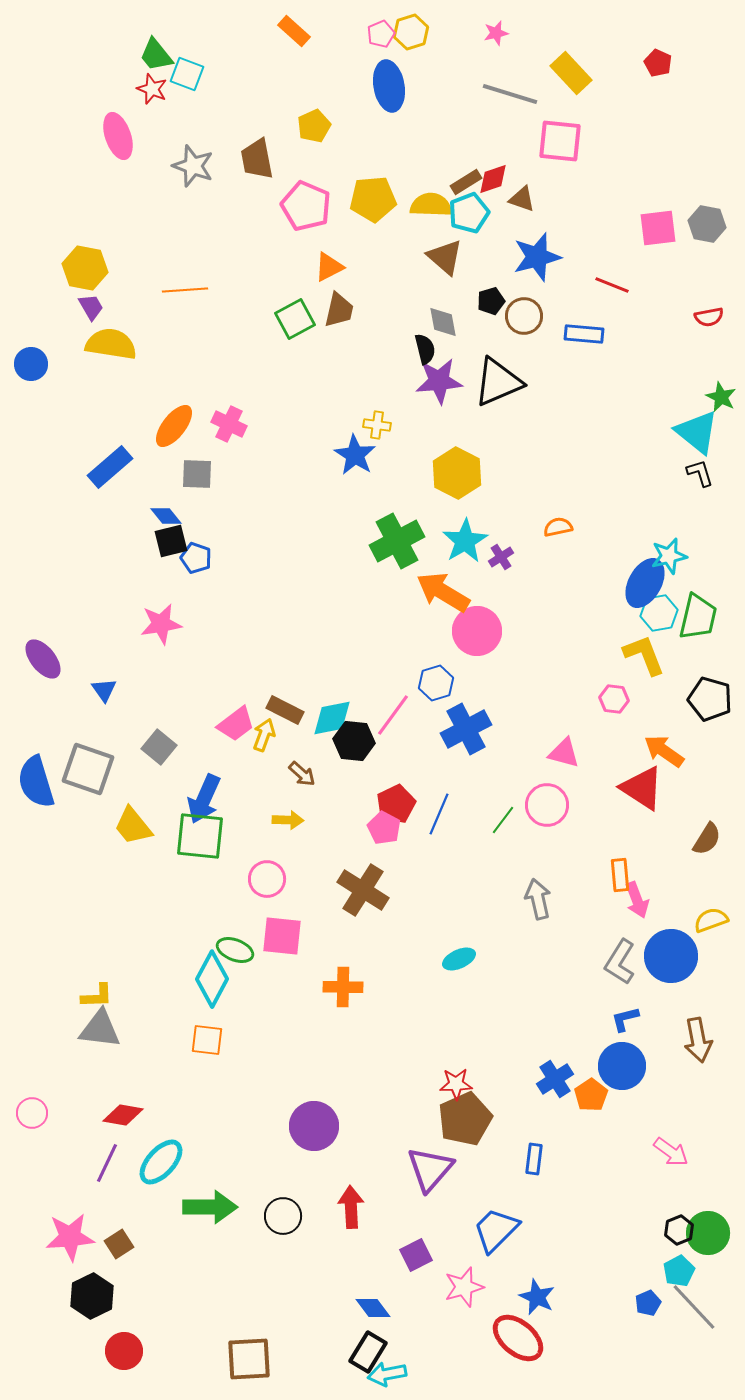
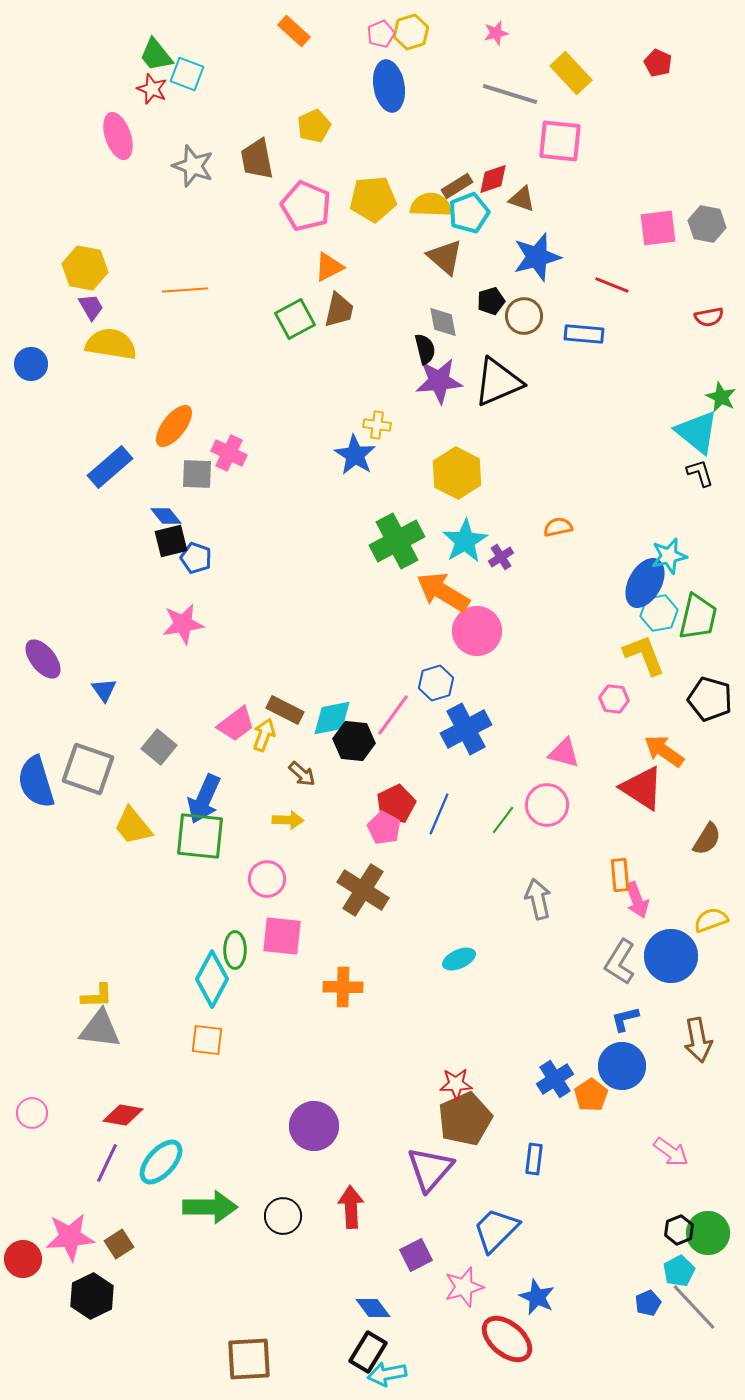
brown rectangle at (466, 182): moved 9 px left, 4 px down
pink cross at (229, 424): moved 29 px down
pink star at (161, 624): moved 22 px right
green ellipse at (235, 950): rotated 69 degrees clockwise
red ellipse at (518, 1338): moved 11 px left, 1 px down
red circle at (124, 1351): moved 101 px left, 92 px up
